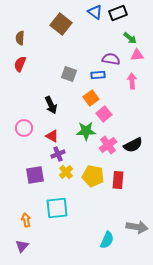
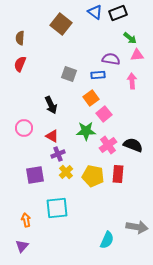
black semicircle: rotated 132 degrees counterclockwise
red rectangle: moved 6 px up
